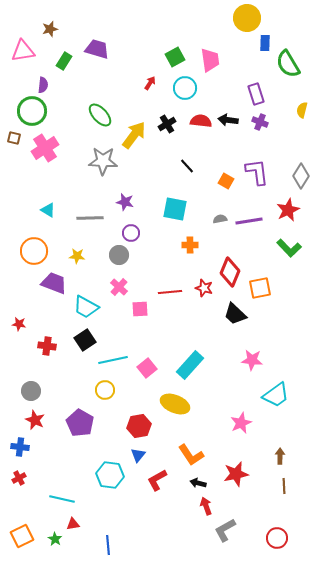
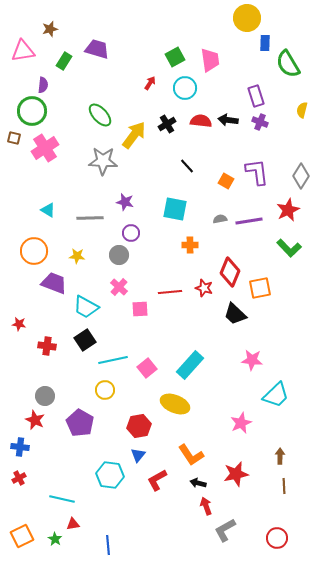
purple rectangle at (256, 94): moved 2 px down
gray circle at (31, 391): moved 14 px right, 5 px down
cyan trapezoid at (276, 395): rotated 8 degrees counterclockwise
